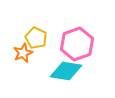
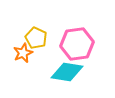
pink hexagon: rotated 12 degrees clockwise
cyan diamond: moved 1 px right, 1 px down
